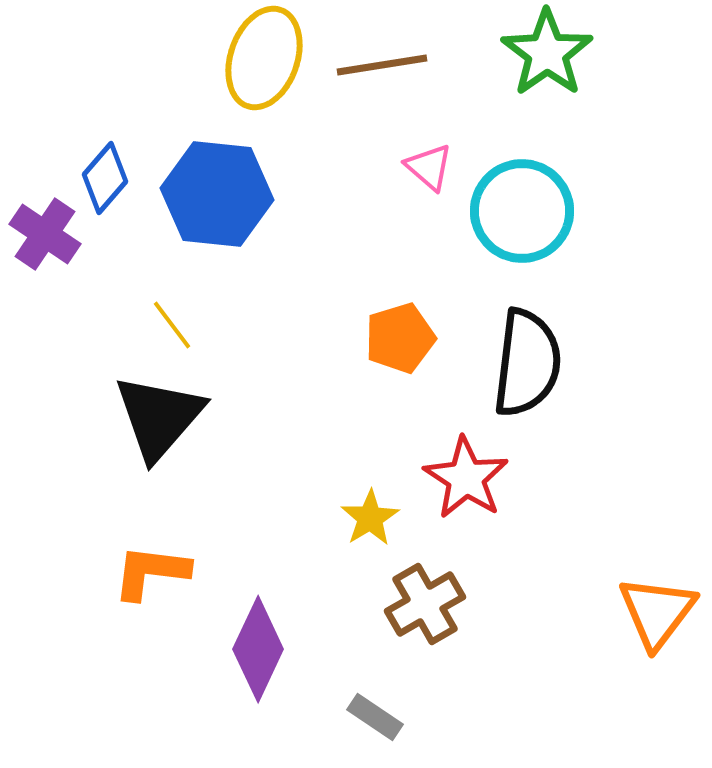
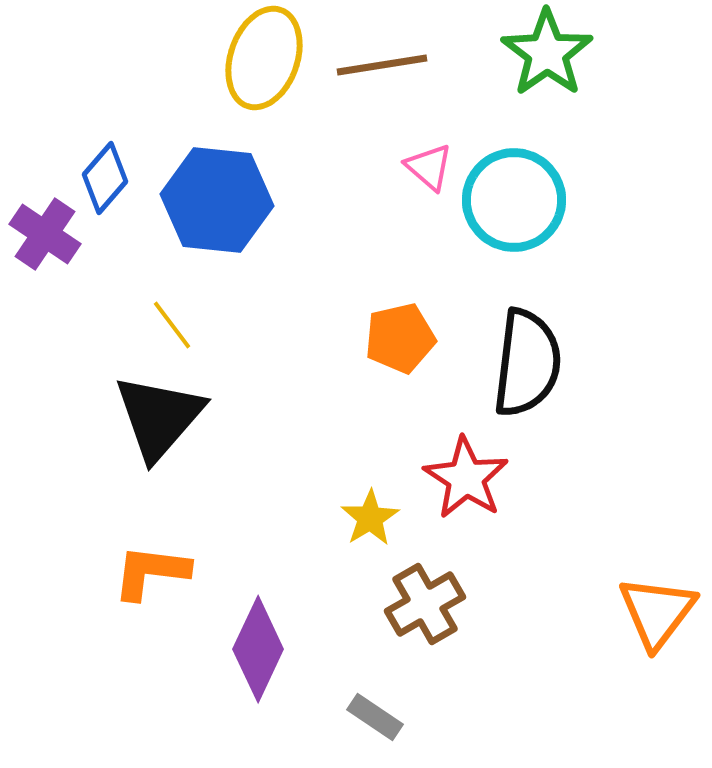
blue hexagon: moved 6 px down
cyan circle: moved 8 px left, 11 px up
orange pentagon: rotated 4 degrees clockwise
